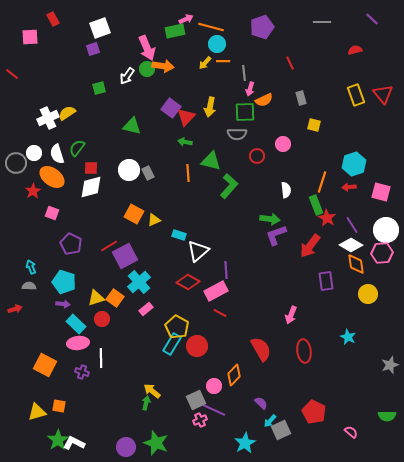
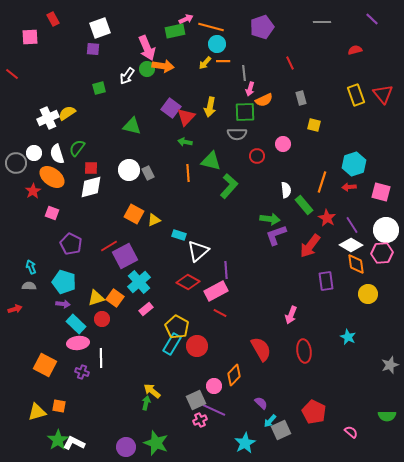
purple square at (93, 49): rotated 24 degrees clockwise
green rectangle at (316, 205): moved 12 px left; rotated 18 degrees counterclockwise
